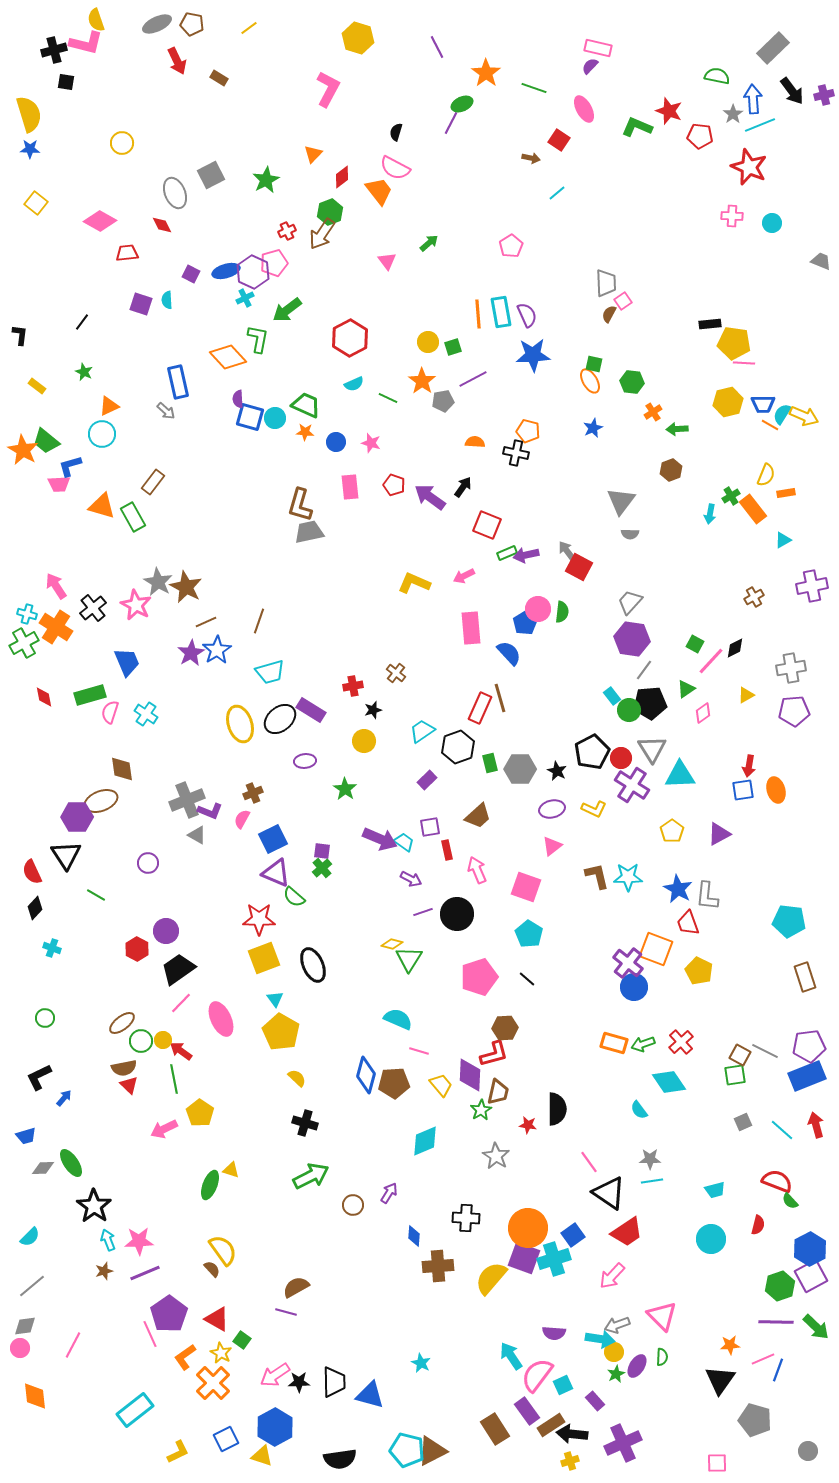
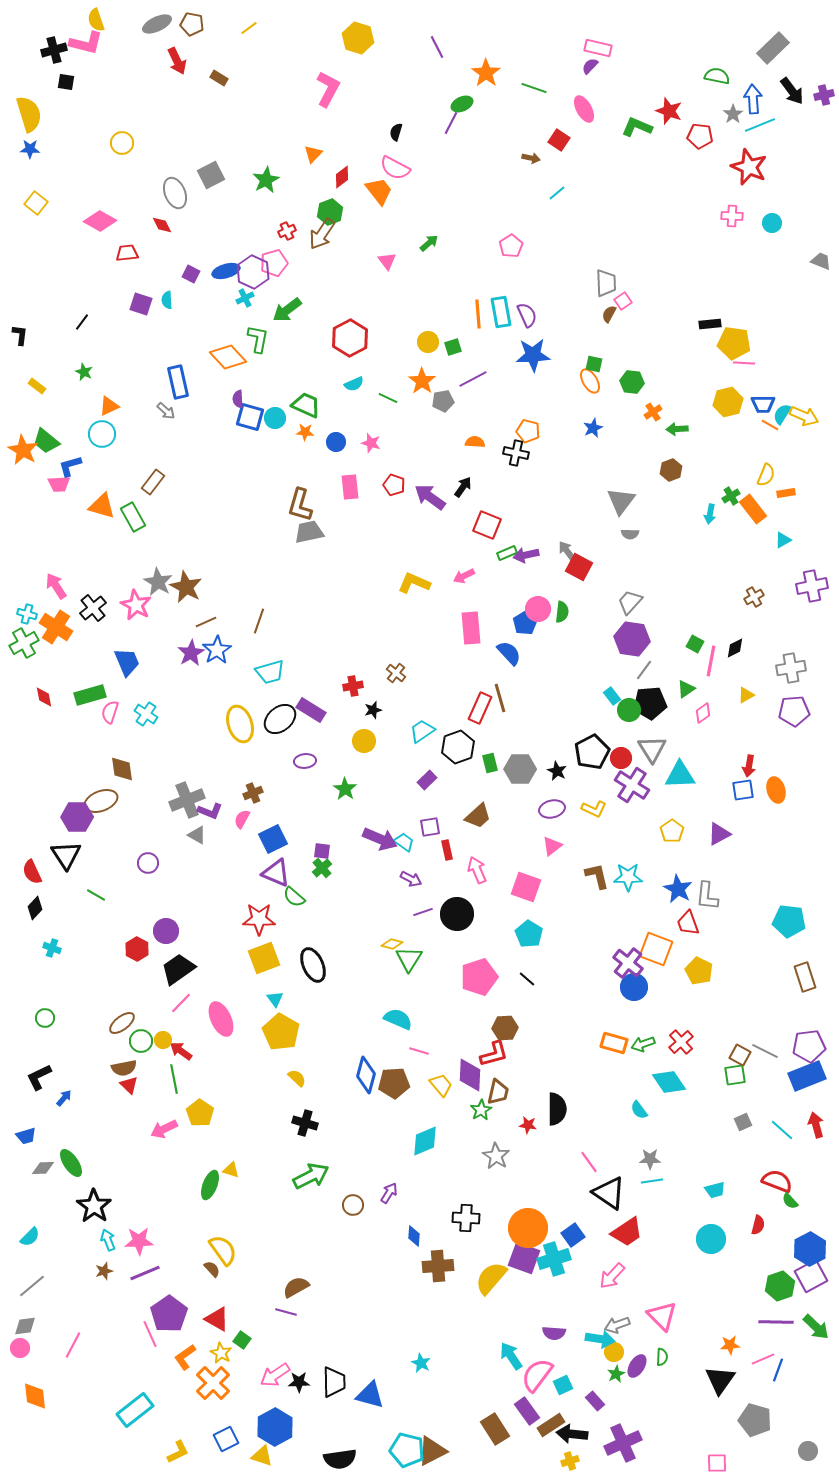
pink line at (711, 661): rotated 32 degrees counterclockwise
